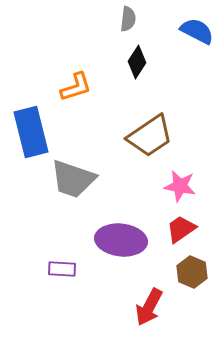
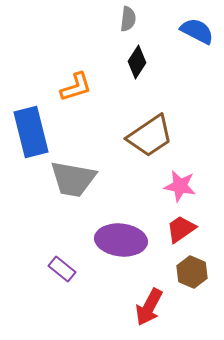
gray trapezoid: rotated 9 degrees counterclockwise
purple rectangle: rotated 36 degrees clockwise
